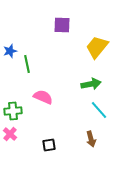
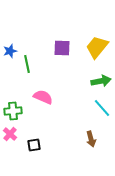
purple square: moved 23 px down
green arrow: moved 10 px right, 3 px up
cyan line: moved 3 px right, 2 px up
black square: moved 15 px left
